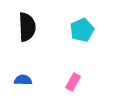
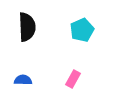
pink rectangle: moved 3 px up
